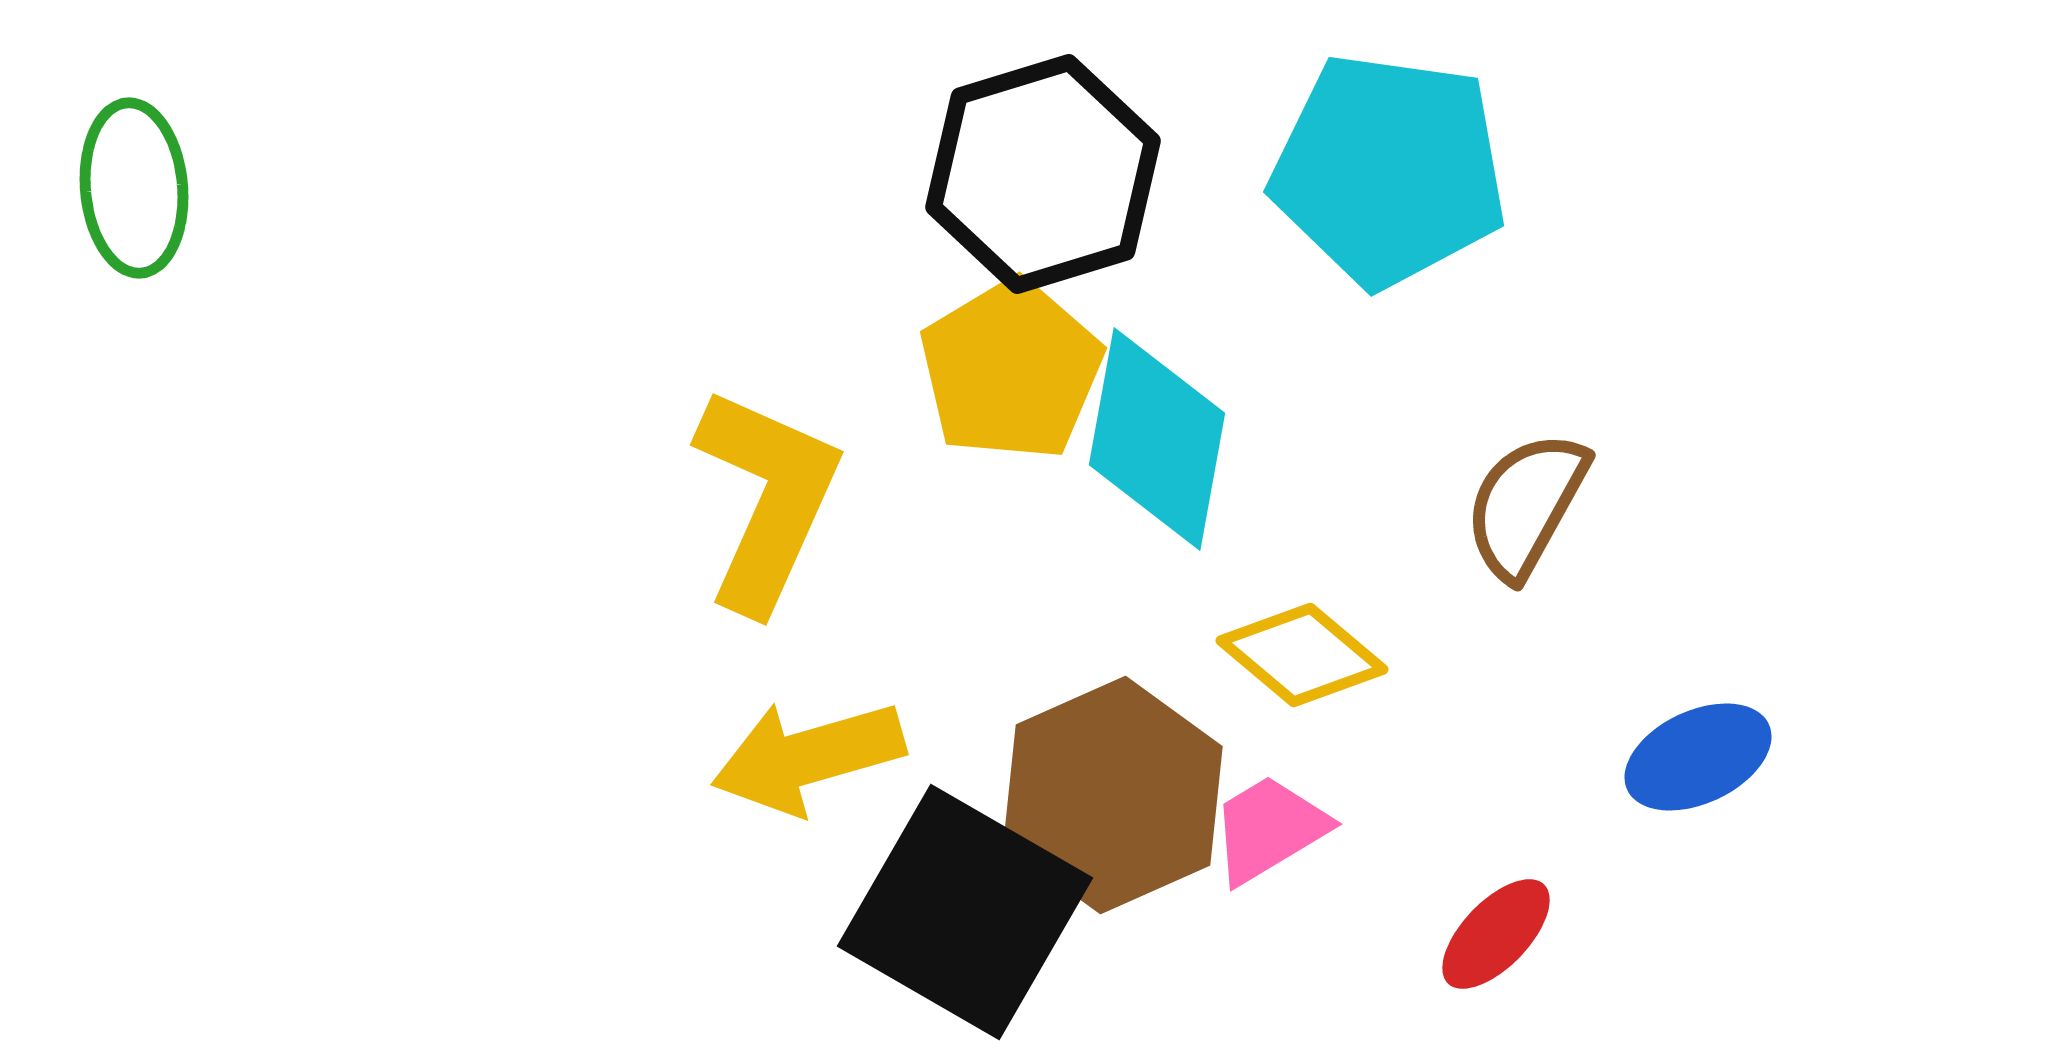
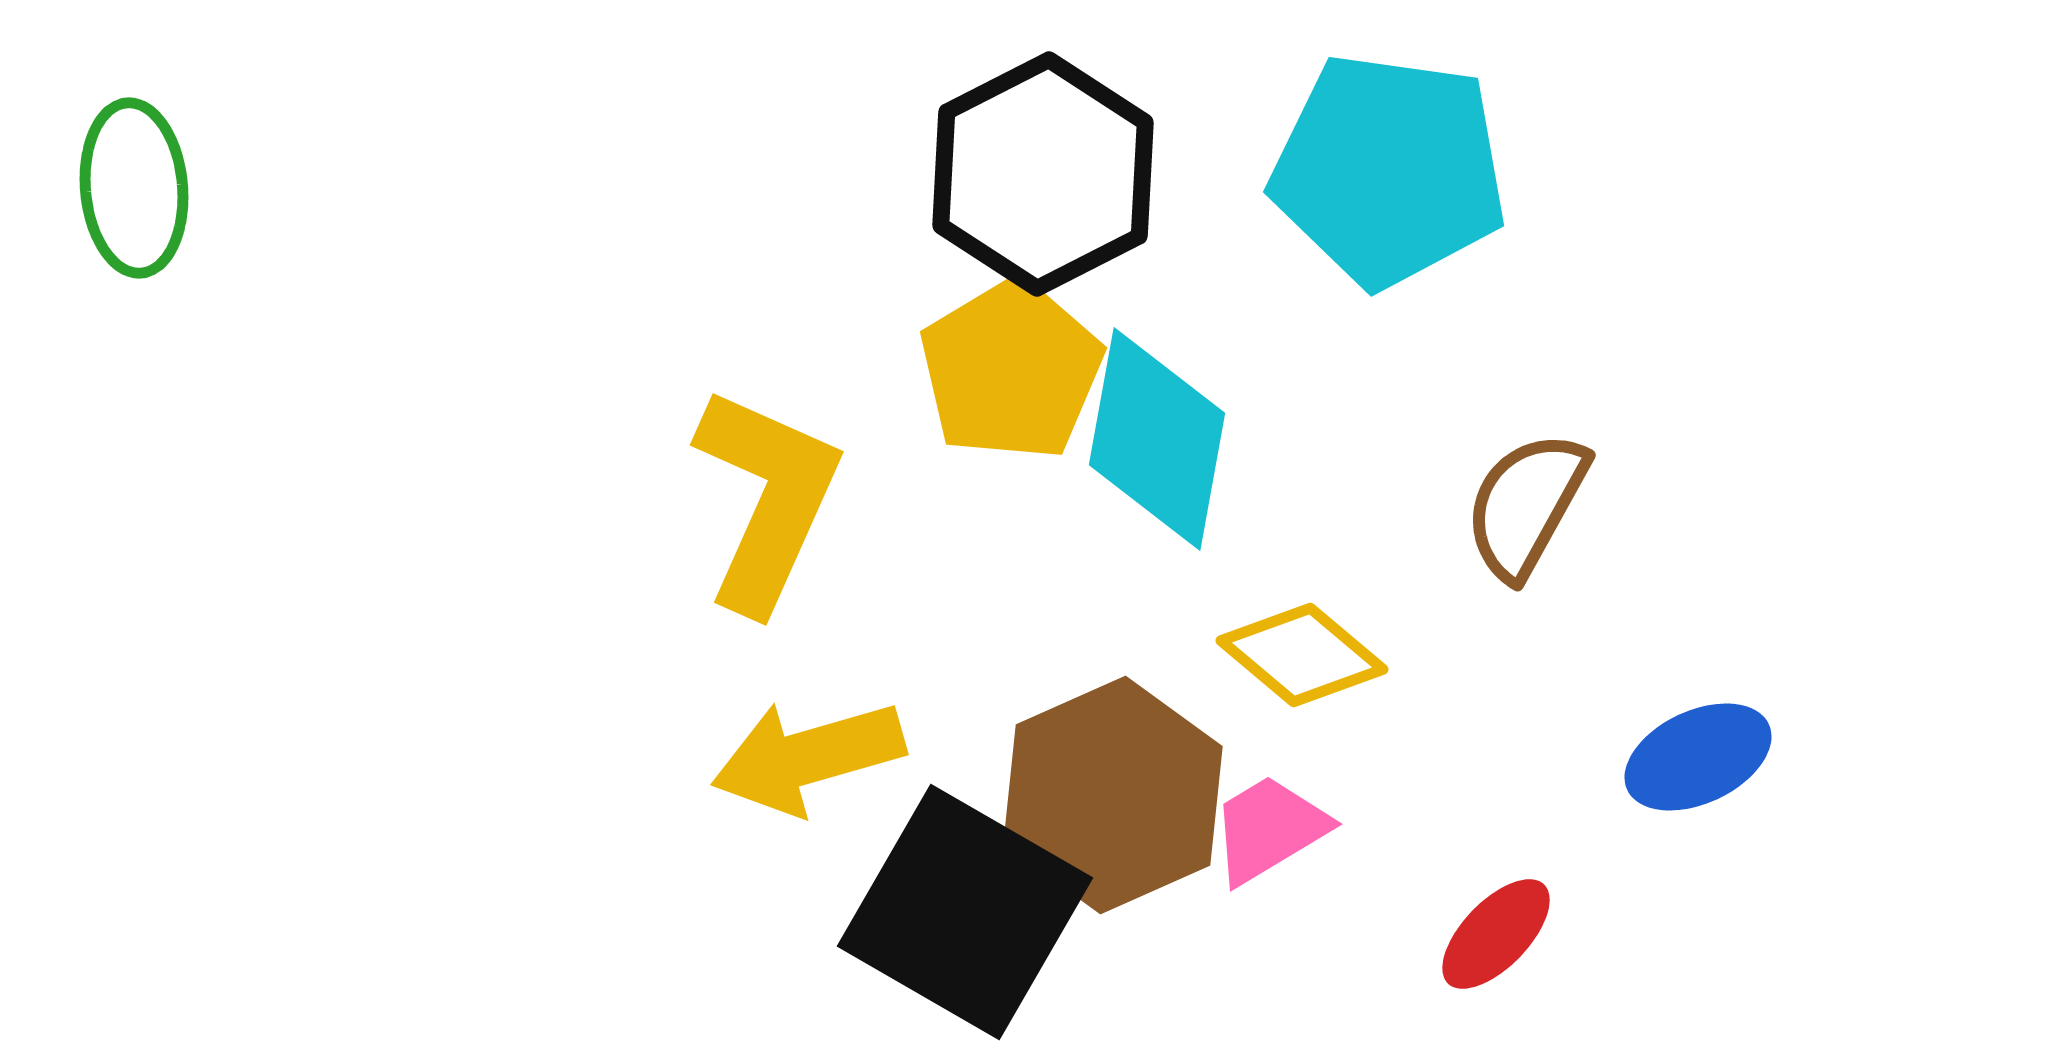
black hexagon: rotated 10 degrees counterclockwise
